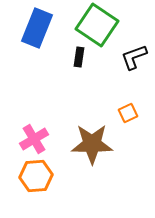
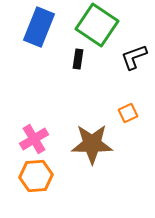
blue rectangle: moved 2 px right, 1 px up
black rectangle: moved 1 px left, 2 px down
